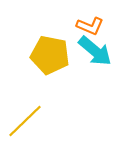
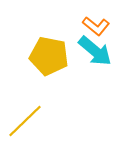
orange L-shape: moved 6 px right; rotated 16 degrees clockwise
yellow pentagon: moved 1 px left, 1 px down
